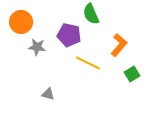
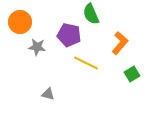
orange circle: moved 1 px left
orange L-shape: moved 1 px right, 2 px up
yellow line: moved 2 px left
